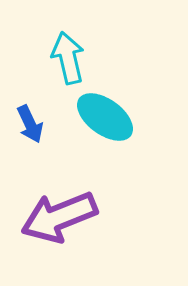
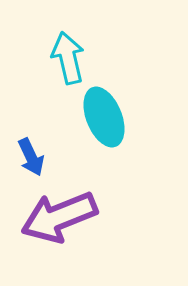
cyan ellipse: moved 1 px left; rotated 32 degrees clockwise
blue arrow: moved 1 px right, 33 px down
